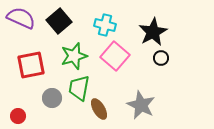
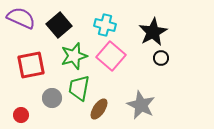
black square: moved 4 px down
pink square: moved 4 px left
brown ellipse: rotated 65 degrees clockwise
red circle: moved 3 px right, 1 px up
